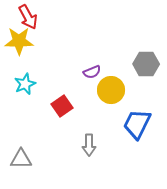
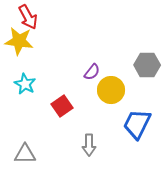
yellow star: rotated 8 degrees clockwise
gray hexagon: moved 1 px right, 1 px down
purple semicircle: rotated 30 degrees counterclockwise
cyan star: rotated 20 degrees counterclockwise
gray triangle: moved 4 px right, 5 px up
